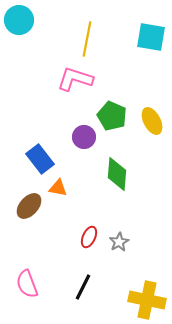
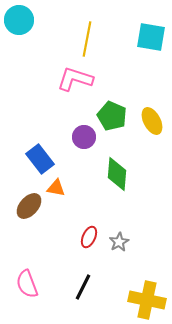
orange triangle: moved 2 px left
